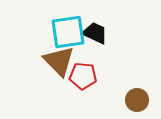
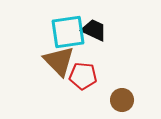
black trapezoid: moved 1 px left, 3 px up
brown circle: moved 15 px left
